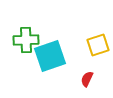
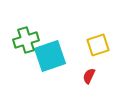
green cross: rotated 15 degrees counterclockwise
red semicircle: moved 2 px right, 3 px up
